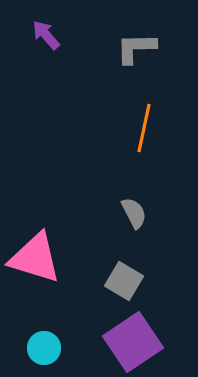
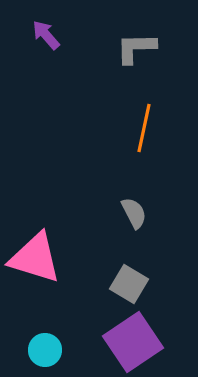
gray square: moved 5 px right, 3 px down
cyan circle: moved 1 px right, 2 px down
